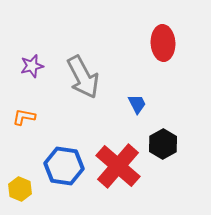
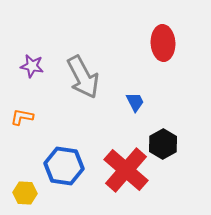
purple star: rotated 25 degrees clockwise
blue trapezoid: moved 2 px left, 2 px up
orange L-shape: moved 2 px left
red cross: moved 8 px right, 4 px down
yellow hexagon: moved 5 px right, 4 px down; rotated 20 degrees counterclockwise
